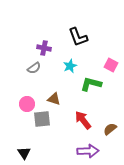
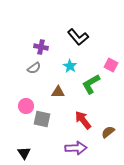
black L-shape: rotated 20 degrees counterclockwise
purple cross: moved 3 px left, 1 px up
cyan star: rotated 16 degrees counterclockwise
green L-shape: rotated 45 degrees counterclockwise
brown triangle: moved 4 px right, 7 px up; rotated 16 degrees counterclockwise
pink circle: moved 1 px left, 2 px down
gray square: rotated 18 degrees clockwise
brown semicircle: moved 2 px left, 3 px down
purple arrow: moved 12 px left, 3 px up
